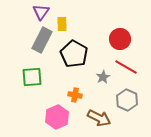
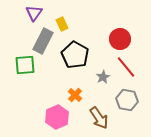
purple triangle: moved 7 px left, 1 px down
yellow rectangle: rotated 24 degrees counterclockwise
gray rectangle: moved 1 px right, 1 px down
black pentagon: moved 1 px right, 1 px down
red line: rotated 20 degrees clockwise
green square: moved 7 px left, 12 px up
orange cross: rotated 32 degrees clockwise
gray hexagon: rotated 15 degrees counterclockwise
brown arrow: rotated 30 degrees clockwise
